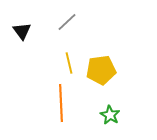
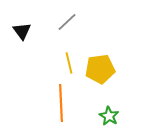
yellow pentagon: moved 1 px left, 1 px up
green star: moved 1 px left, 1 px down
